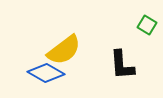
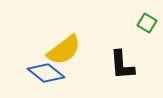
green square: moved 2 px up
blue diamond: rotated 9 degrees clockwise
